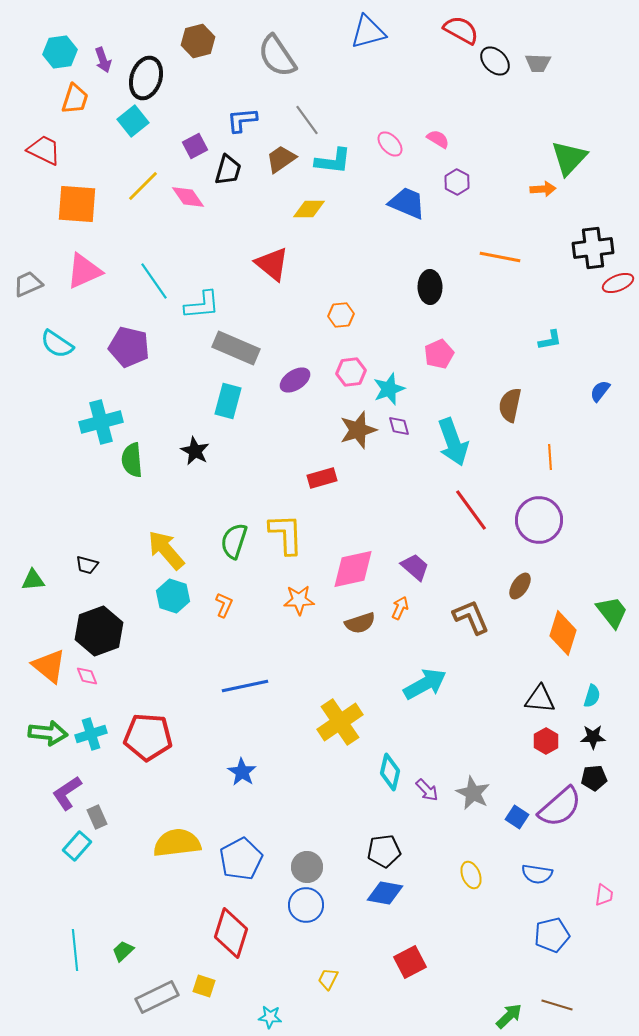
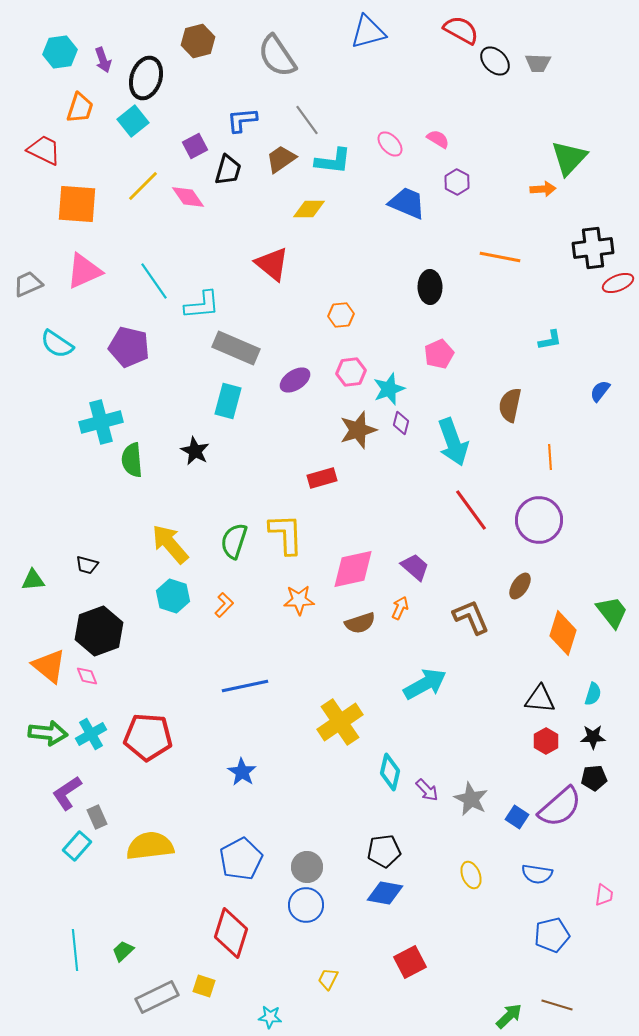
orange trapezoid at (75, 99): moved 5 px right, 9 px down
purple diamond at (399, 426): moved 2 px right, 3 px up; rotated 30 degrees clockwise
yellow arrow at (166, 550): moved 4 px right, 6 px up
orange L-shape at (224, 605): rotated 20 degrees clockwise
cyan semicircle at (592, 696): moved 1 px right, 2 px up
cyan cross at (91, 734): rotated 12 degrees counterclockwise
gray star at (473, 793): moved 2 px left, 6 px down
yellow semicircle at (177, 843): moved 27 px left, 3 px down
